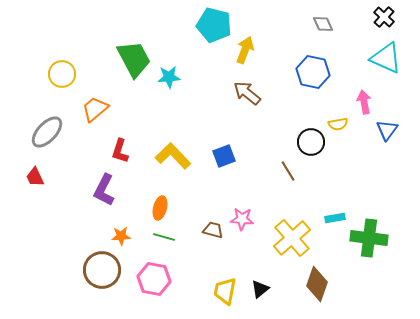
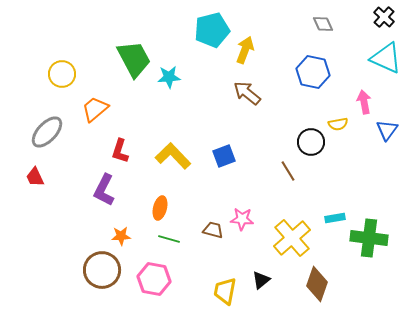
cyan pentagon: moved 2 px left, 5 px down; rotated 28 degrees counterclockwise
green line: moved 5 px right, 2 px down
black triangle: moved 1 px right, 9 px up
